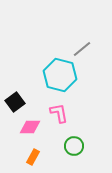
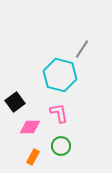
gray line: rotated 18 degrees counterclockwise
green circle: moved 13 px left
